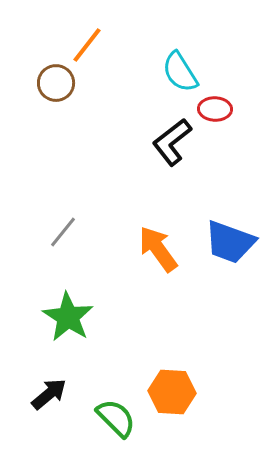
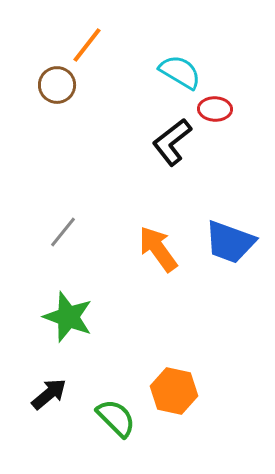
cyan semicircle: rotated 153 degrees clockwise
brown circle: moved 1 px right, 2 px down
green star: rotated 12 degrees counterclockwise
orange hexagon: moved 2 px right, 1 px up; rotated 9 degrees clockwise
